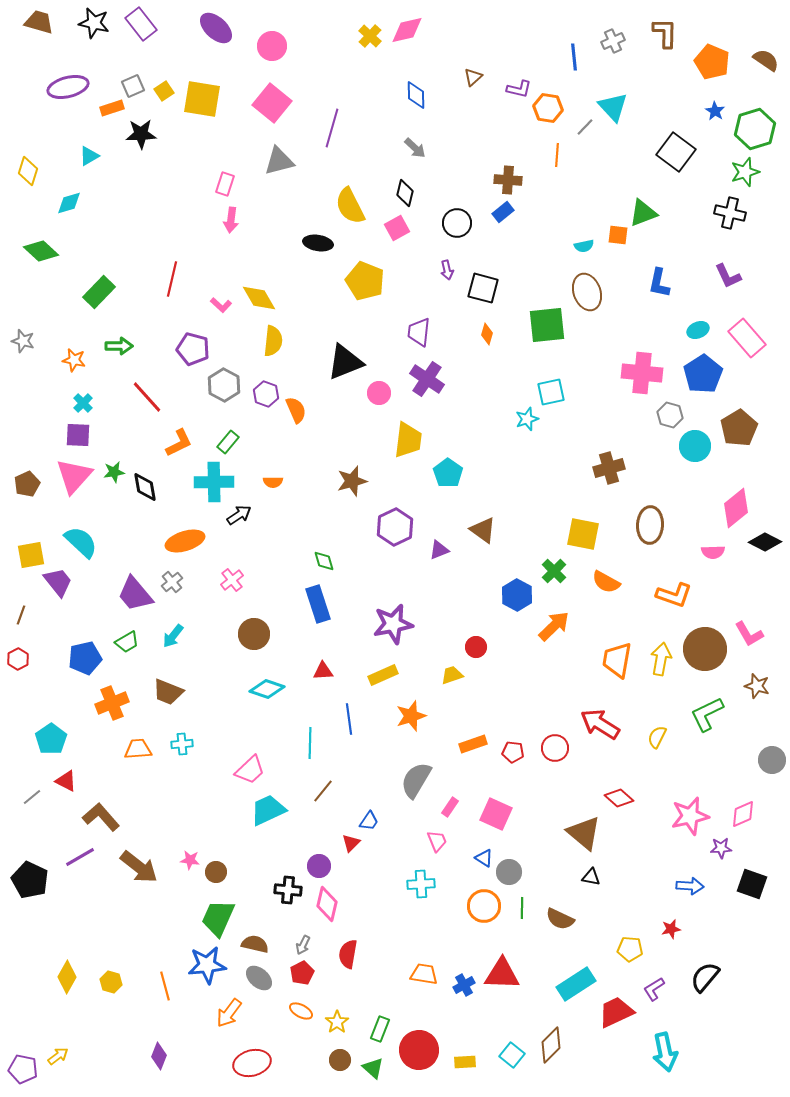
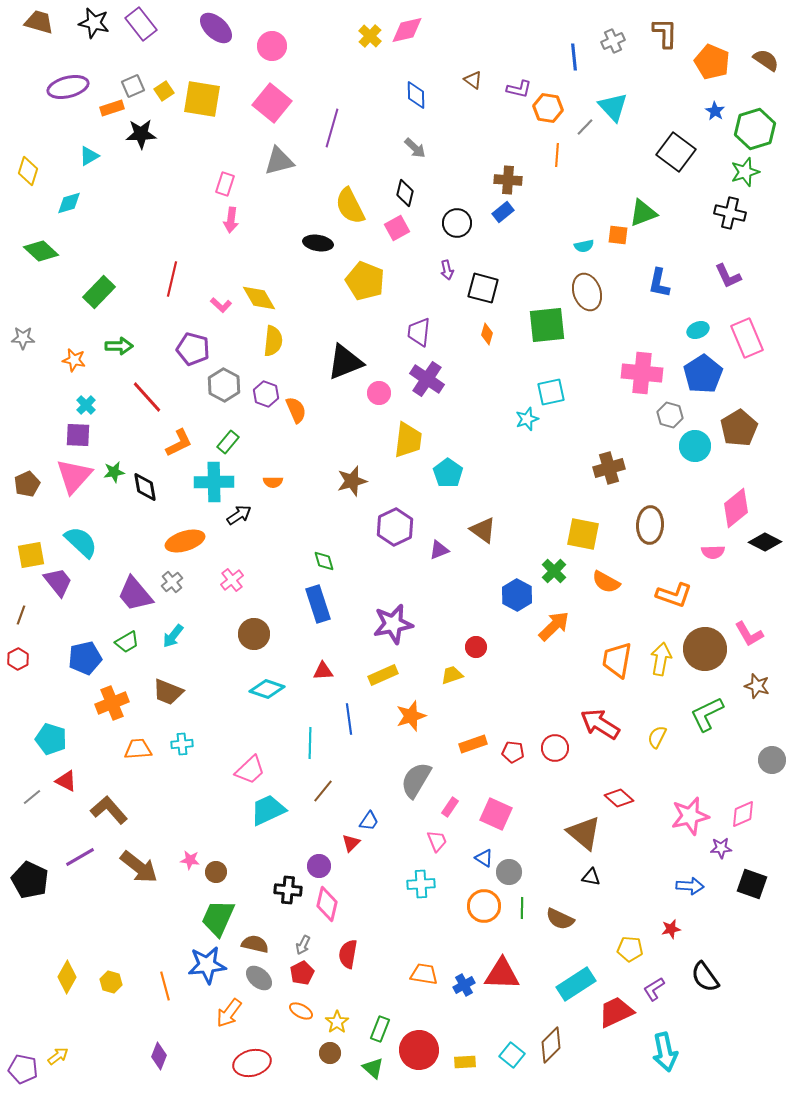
brown triangle at (473, 77): moved 3 px down; rotated 42 degrees counterclockwise
pink rectangle at (747, 338): rotated 18 degrees clockwise
gray star at (23, 341): moved 3 px up; rotated 15 degrees counterclockwise
cyan cross at (83, 403): moved 3 px right, 2 px down
cyan pentagon at (51, 739): rotated 20 degrees counterclockwise
brown L-shape at (101, 817): moved 8 px right, 7 px up
black semicircle at (705, 977): rotated 76 degrees counterclockwise
brown circle at (340, 1060): moved 10 px left, 7 px up
